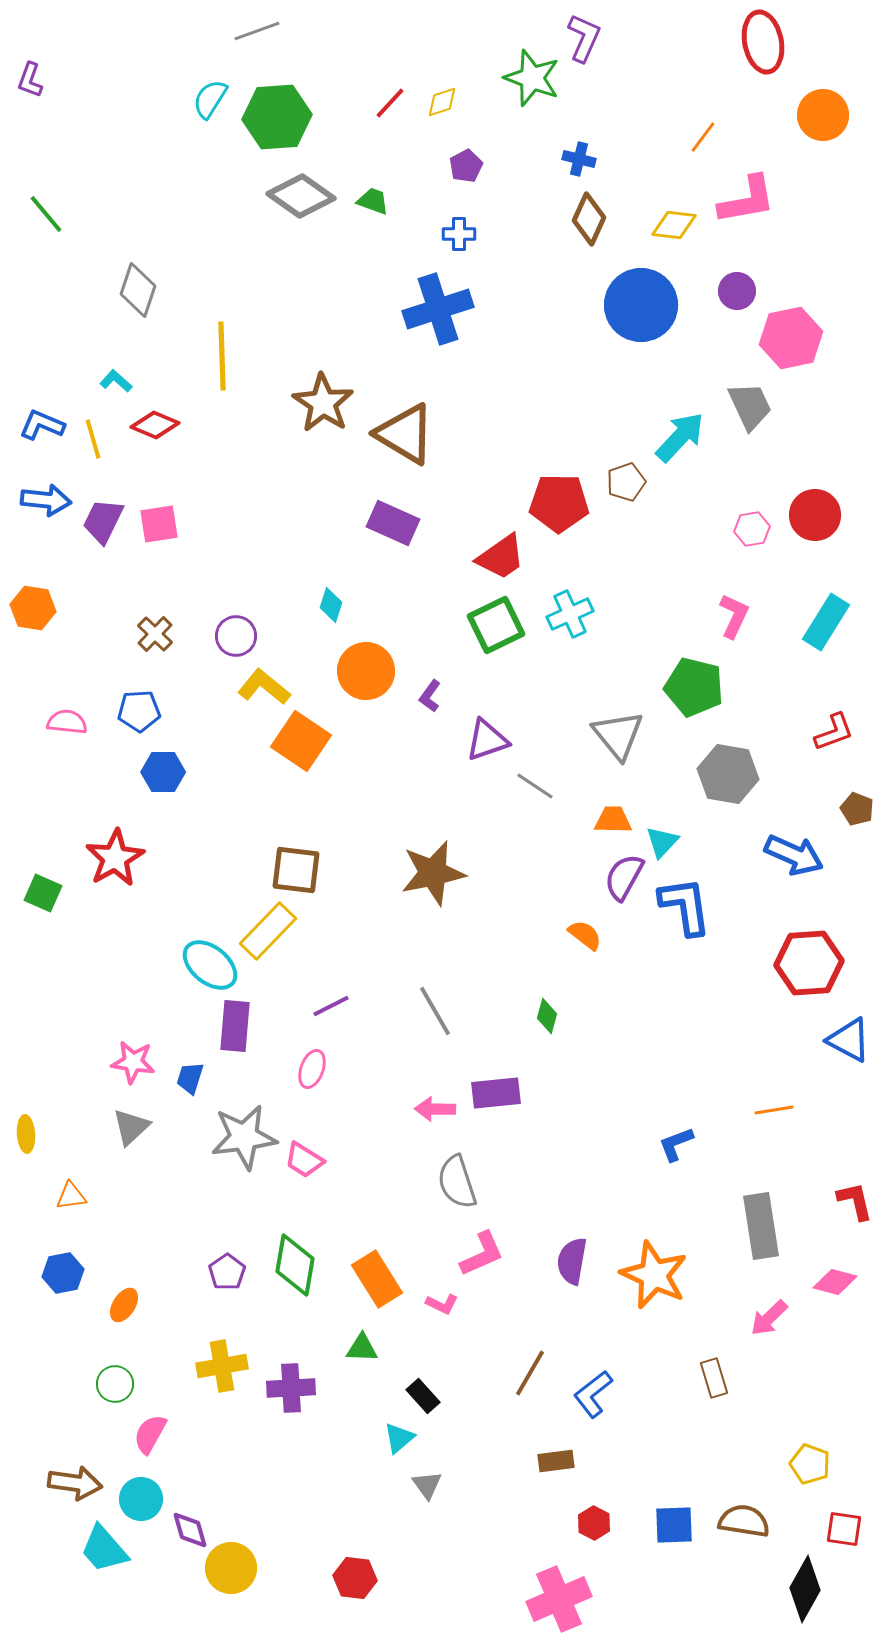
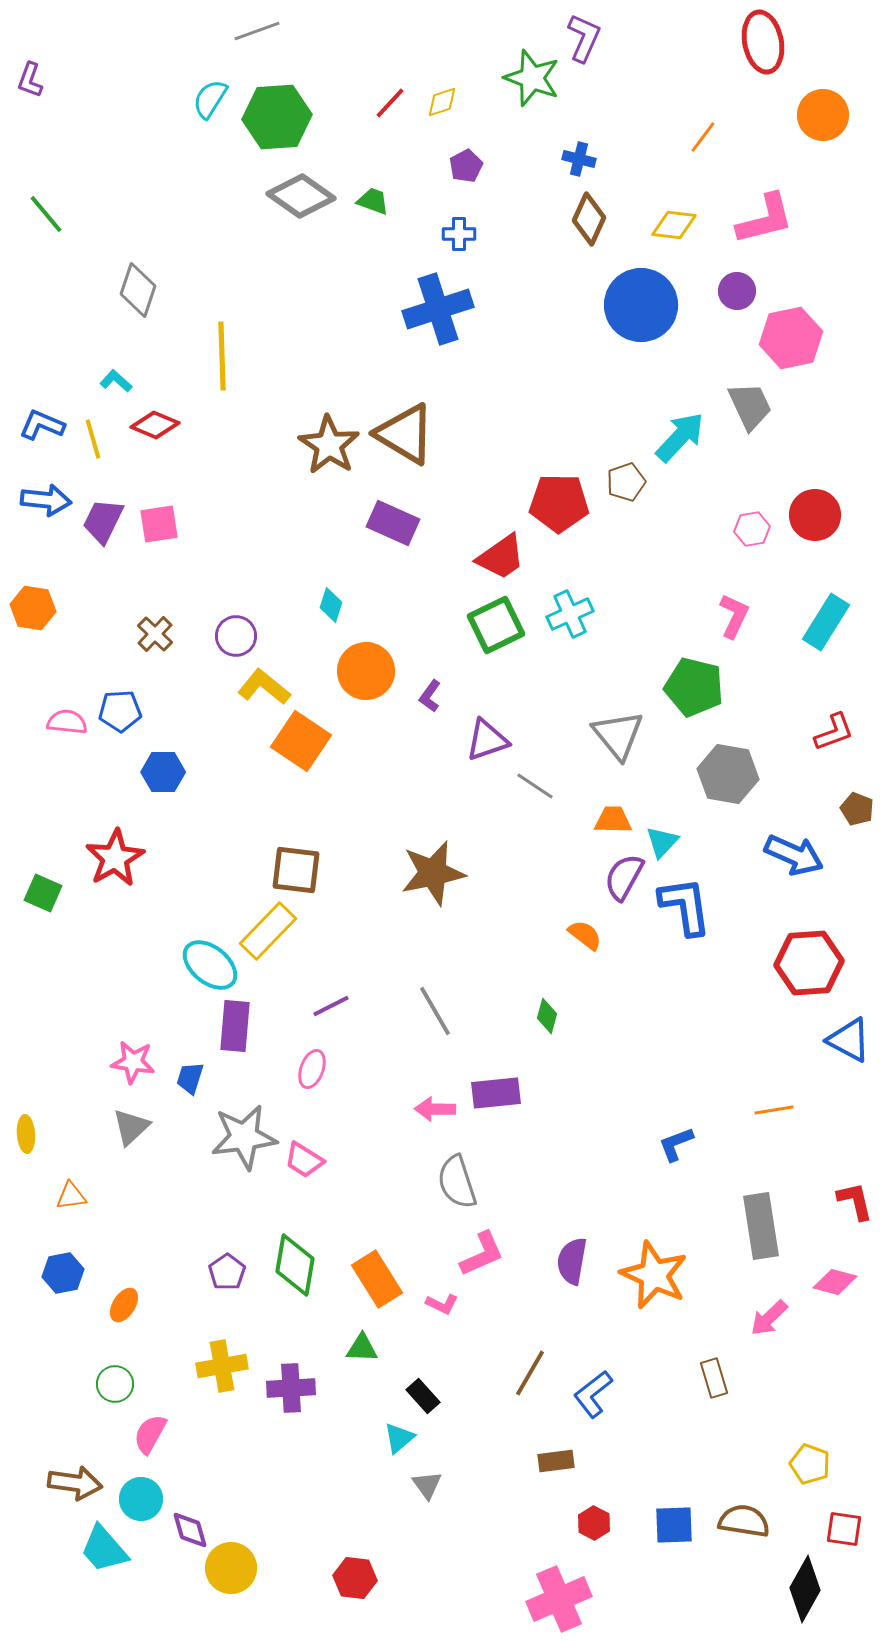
pink L-shape at (747, 200): moved 18 px right, 19 px down; rotated 4 degrees counterclockwise
brown star at (323, 403): moved 6 px right, 42 px down
blue pentagon at (139, 711): moved 19 px left
